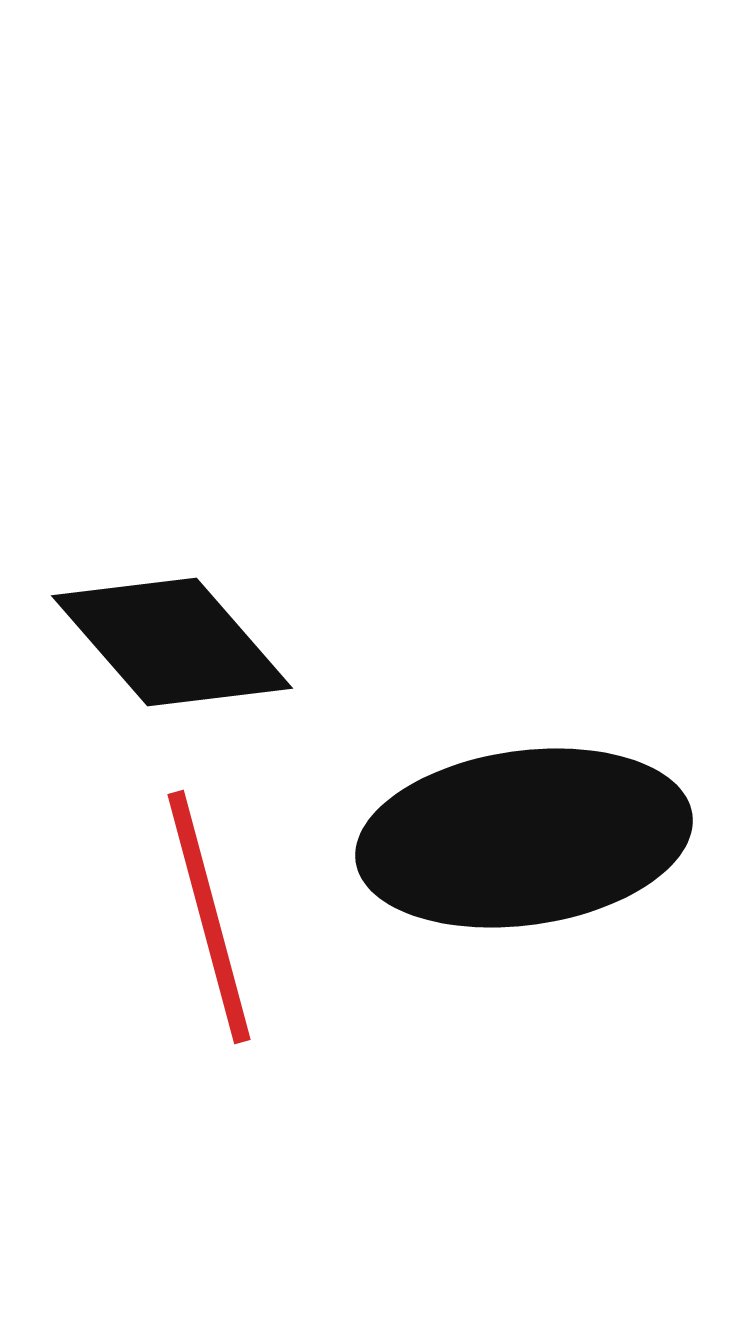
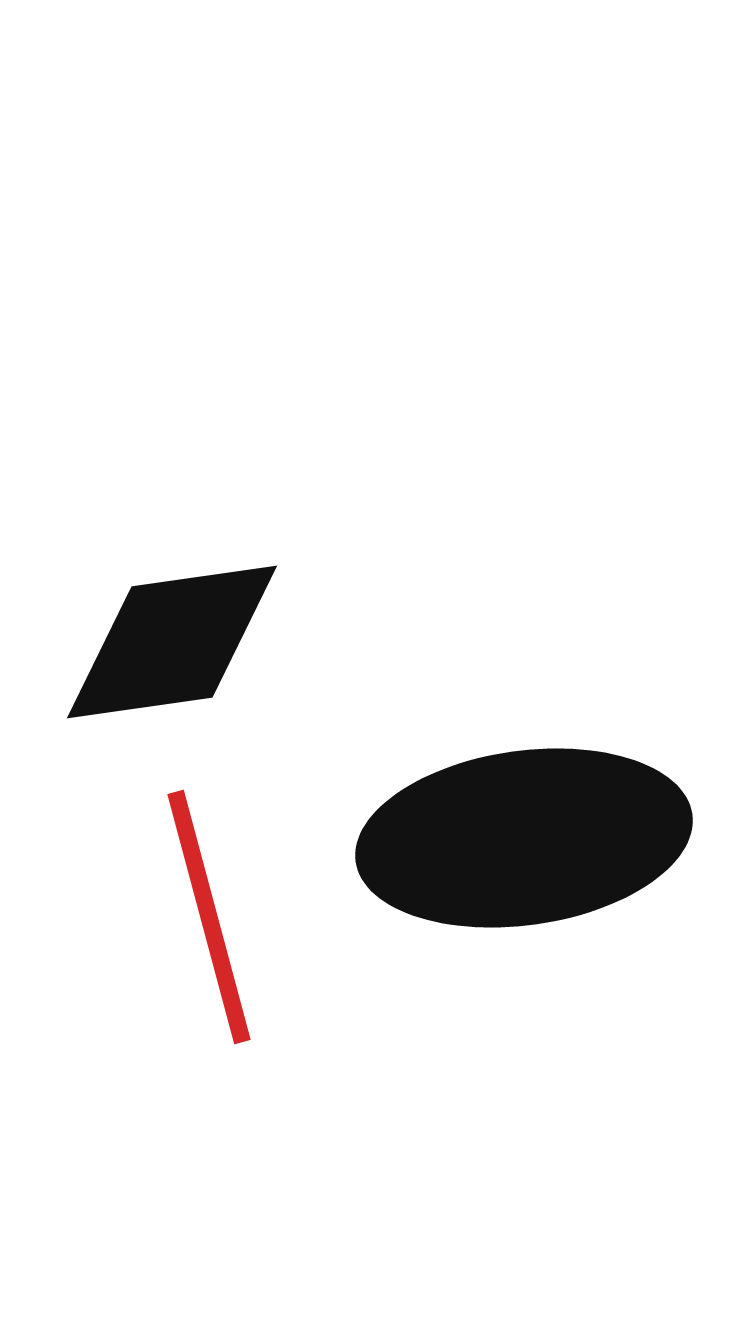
black diamond: rotated 57 degrees counterclockwise
